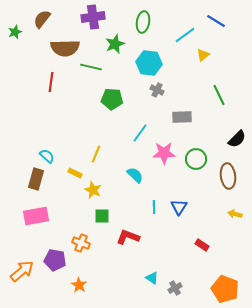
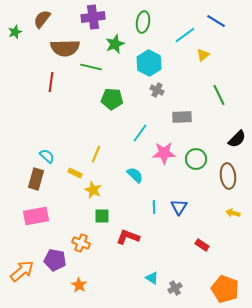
cyan hexagon at (149, 63): rotated 20 degrees clockwise
yellow arrow at (235, 214): moved 2 px left, 1 px up
